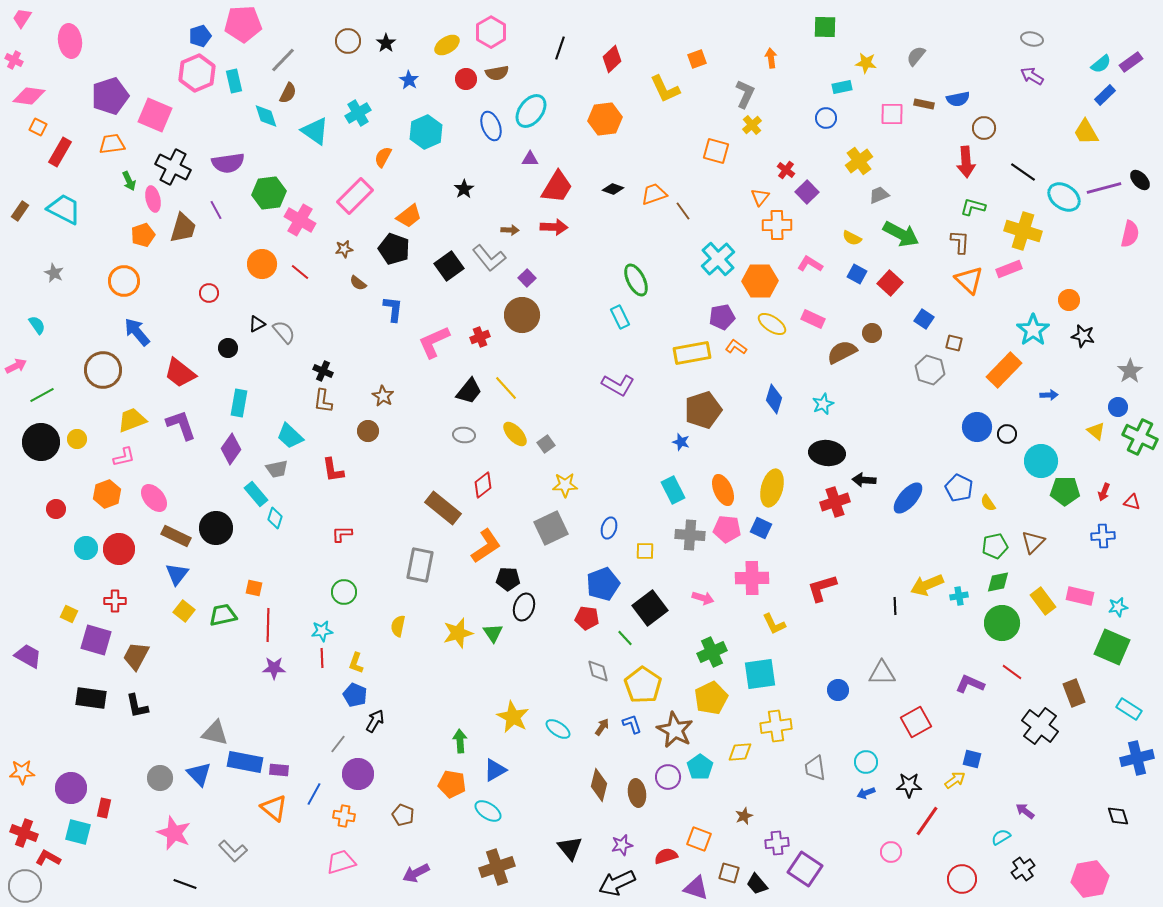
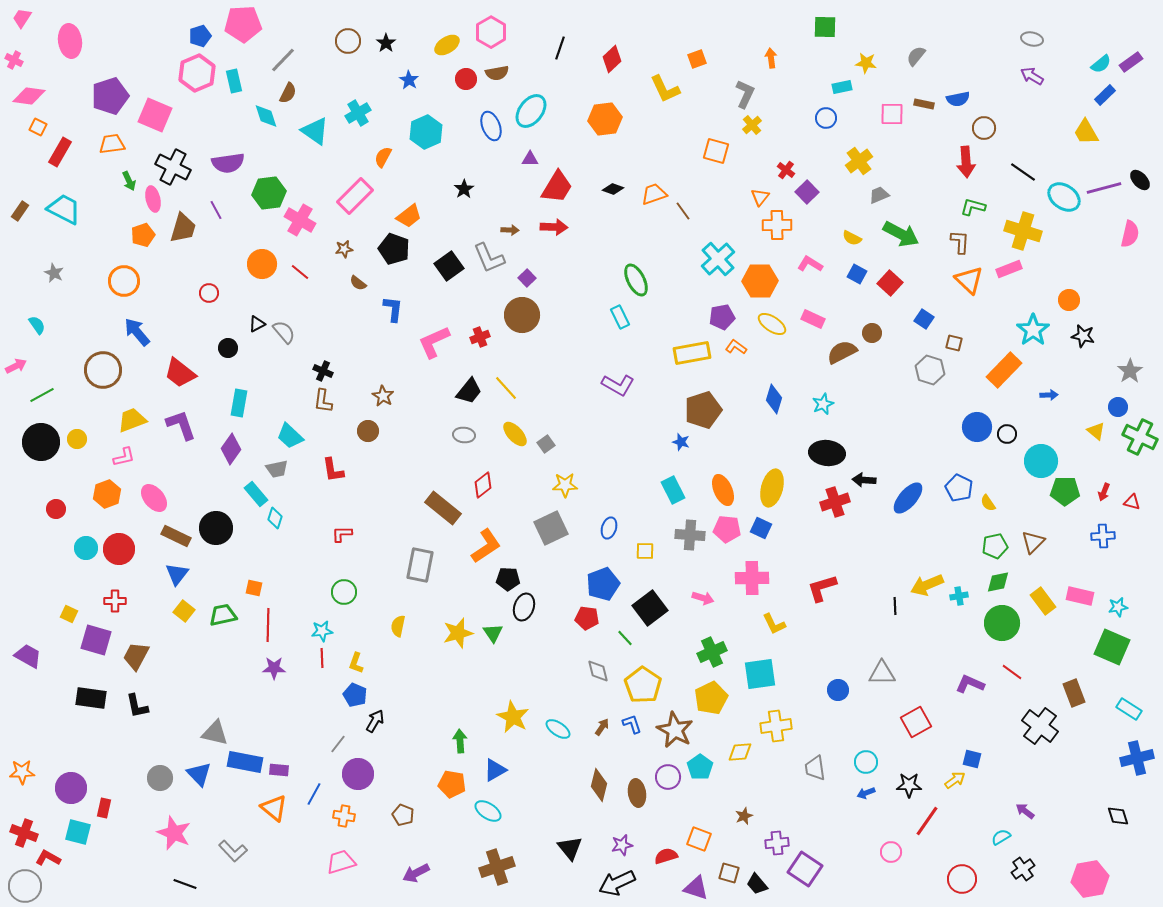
gray L-shape at (489, 258): rotated 16 degrees clockwise
